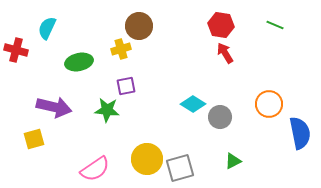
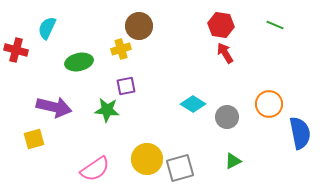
gray circle: moved 7 px right
